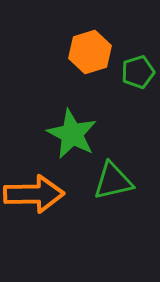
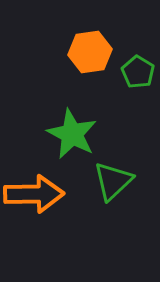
orange hexagon: rotated 9 degrees clockwise
green pentagon: rotated 24 degrees counterclockwise
green triangle: rotated 30 degrees counterclockwise
